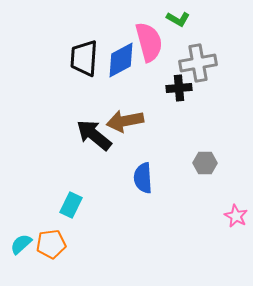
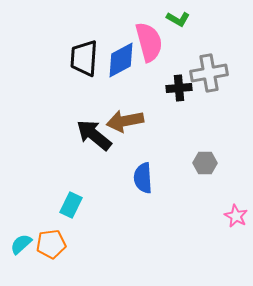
gray cross: moved 11 px right, 10 px down
